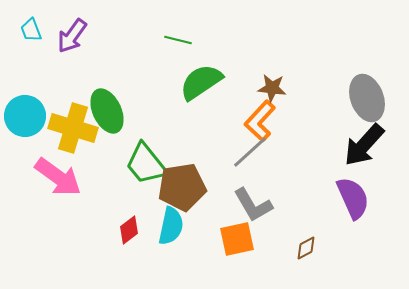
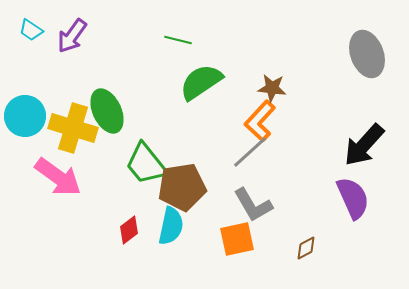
cyan trapezoid: rotated 35 degrees counterclockwise
gray ellipse: moved 44 px up
